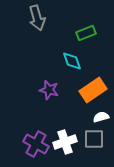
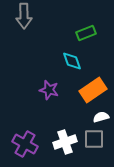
gray arrow: moved 13 px left, 2 px up; rotated 15 degrees clockwise
purple cross: moved 11 px left
